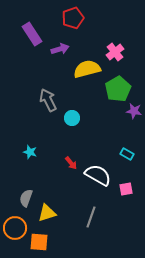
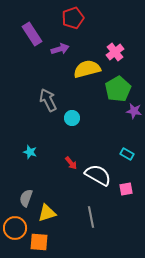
gray line: rotated 30 degrees counterclockwise
